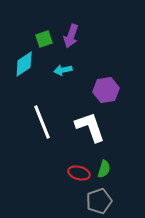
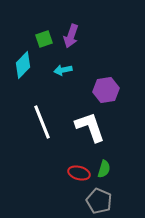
cyan diamond: moved 1 px left, 1 px down; rotated 12 degrees counterclockwise
gray pentagon: rotated 30 degrees counterclockwise
